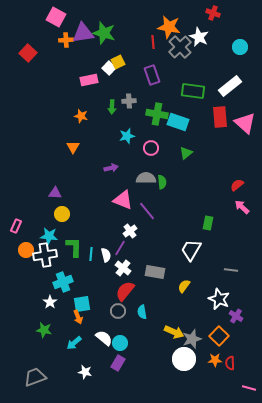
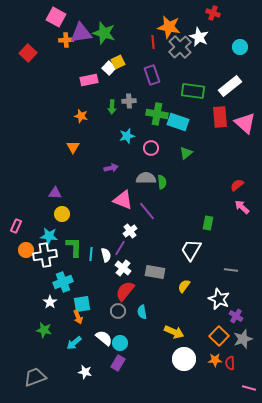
purple triangle at (83, 33): moved 2 px left
gray star at (192, 339): moved 51 px right
